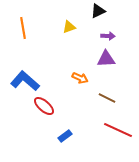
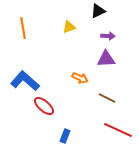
blue rectangle: rotated 32 degrees counterclockwise
